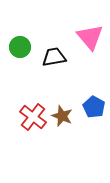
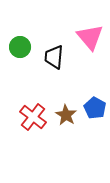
black trapezoid: rotated 75 degrees counterclockwise
blue pentagon: moved 1 px right, 1 px down
brown star: moved 4 px right, 1 px up; rotated 10 degrees clockwise
